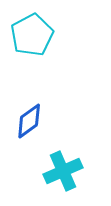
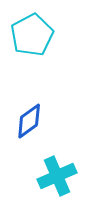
cyan cross: moved 6 px left, 5 px down
